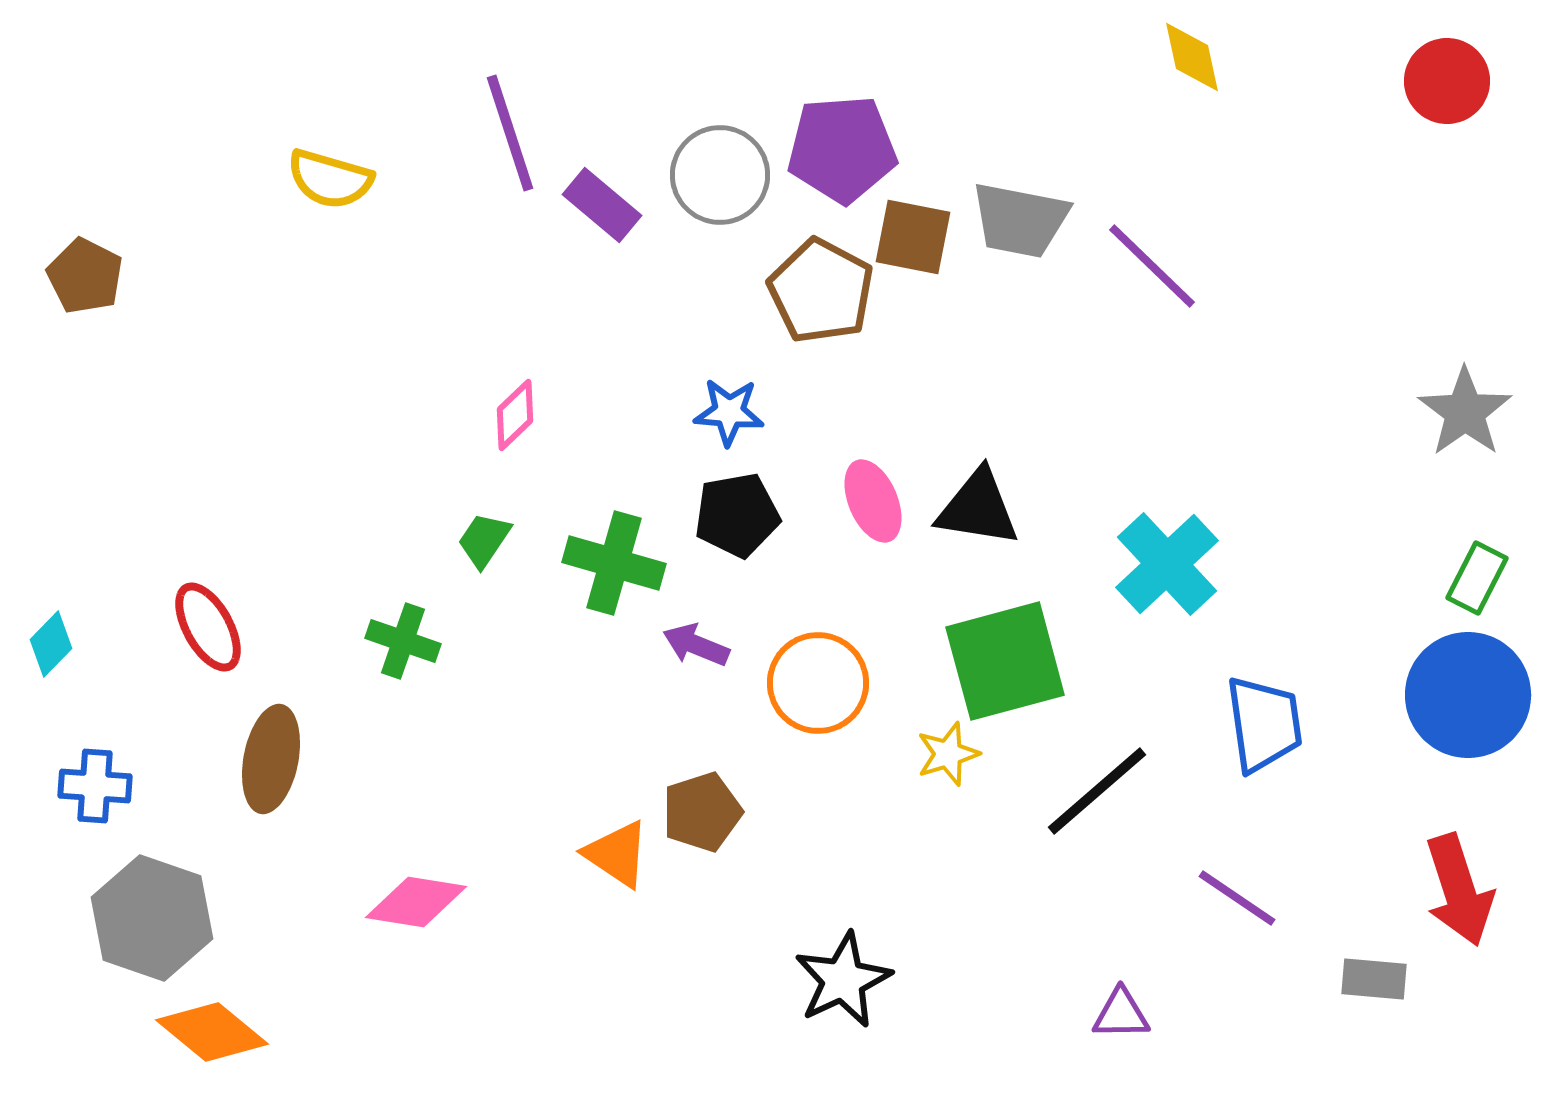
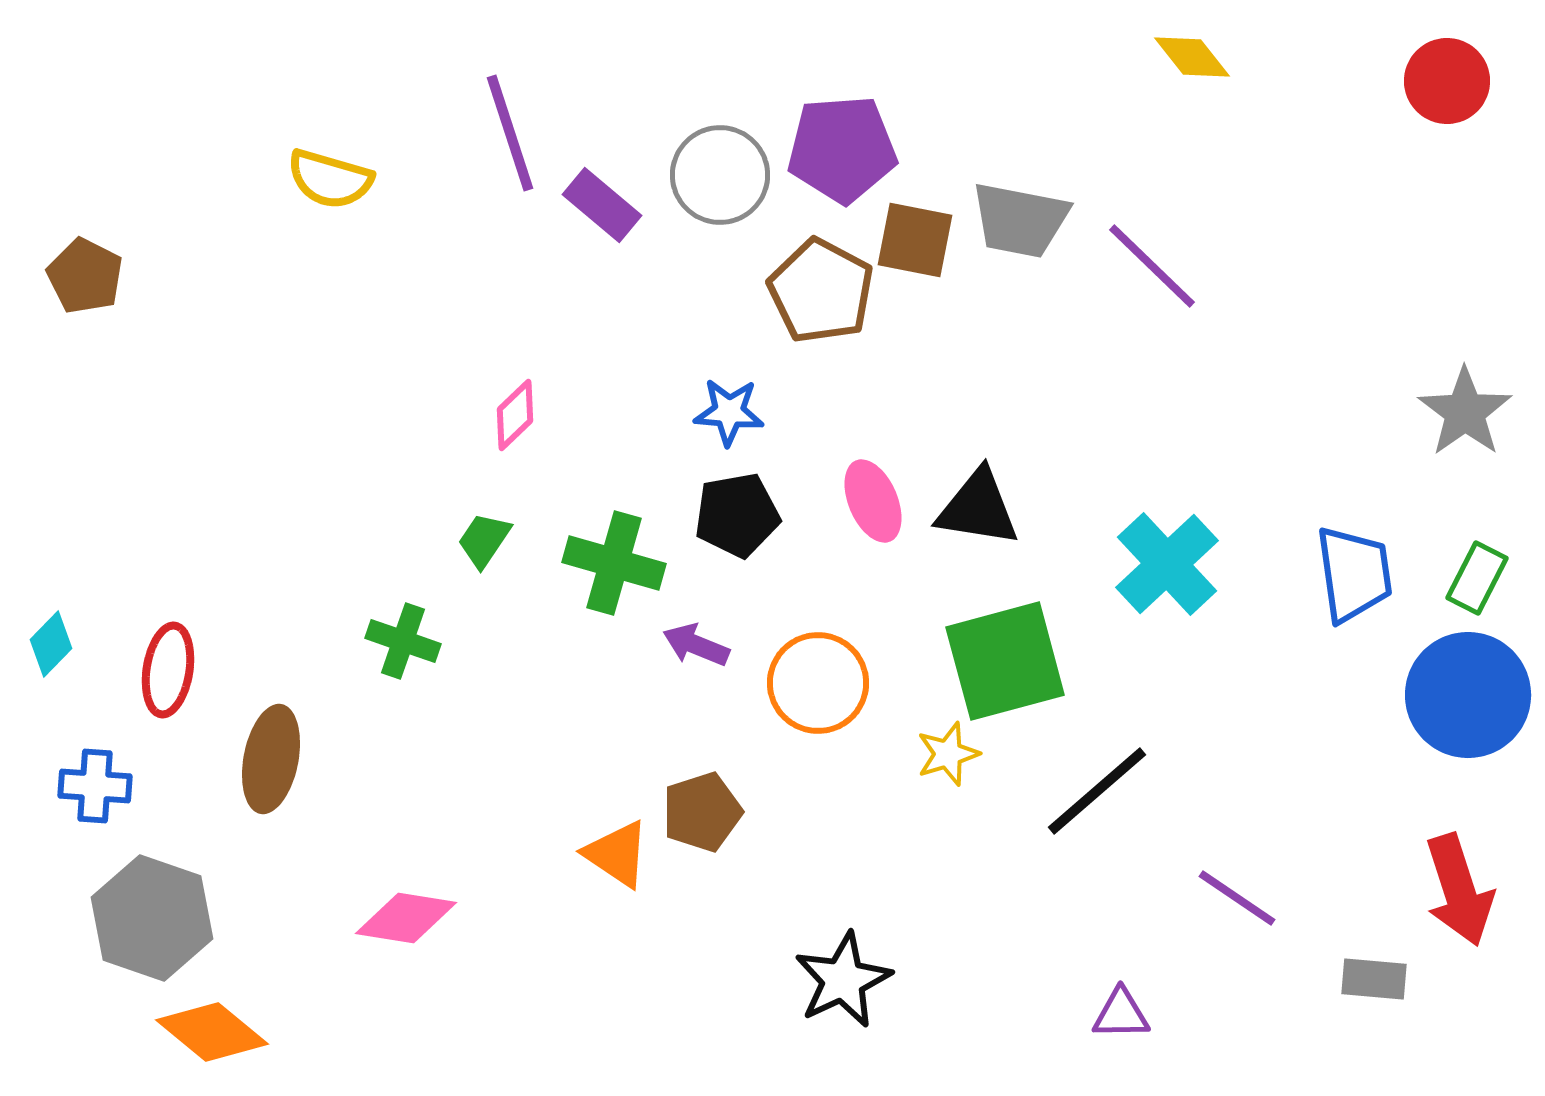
yellow diamond at (1192, 57): rotated 26 degrees counterclockwise
brown square at (913, 237): moved 2 px right, 3 px down
red ellipse at (208, 627): moved 40 px left, 43 px down; rotated 38 degrees clockwise
blue trapezoid at (1264, 724): moved 90 px right, 150 px up
pink diamond at (416, 902): moved 10 px left, 16 px down
